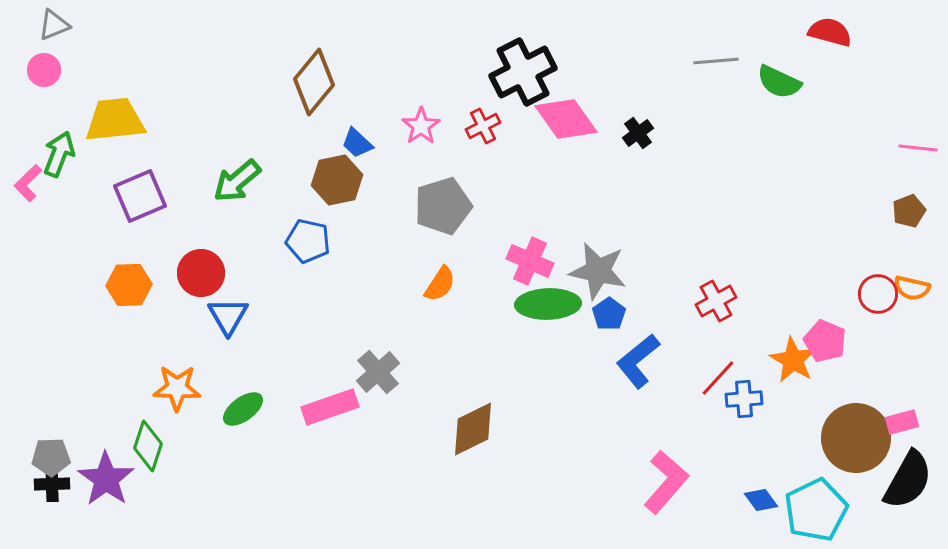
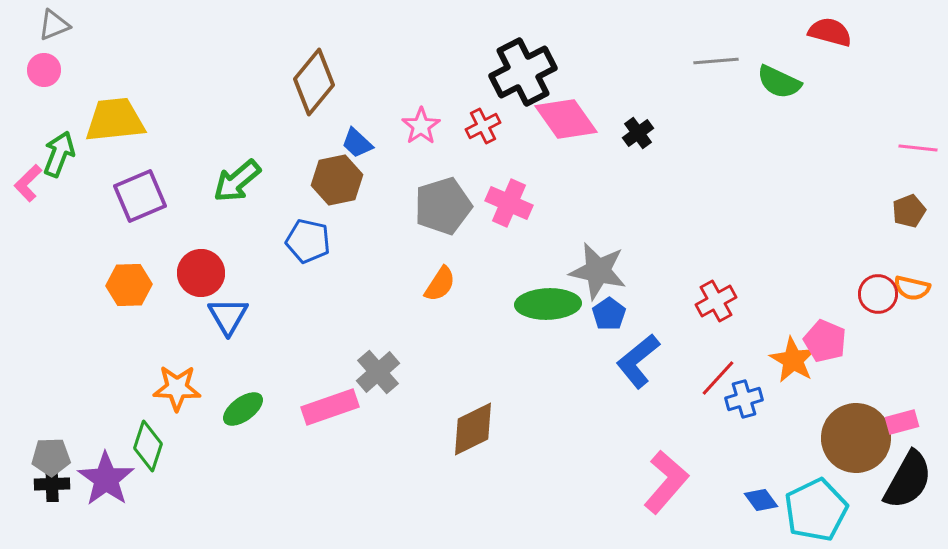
pink cross at (530, 261): moved 21 px left, 58 px up
blue cross at (744, 399): rotated 12 degrees counterclockwise
